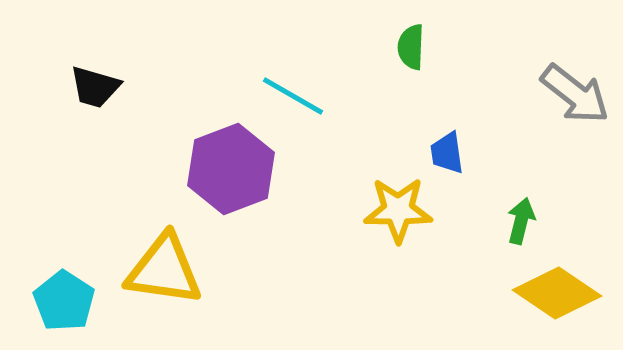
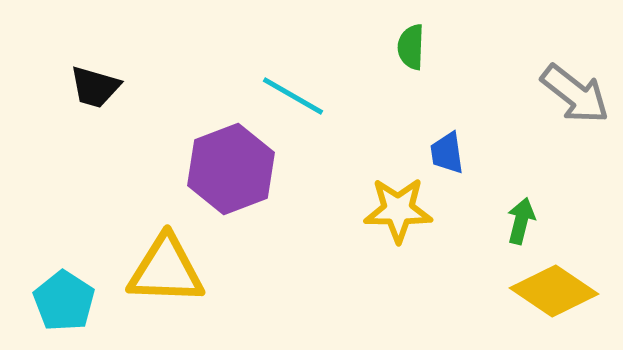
yellow triangle: moved 2 px right; rotated 6 degrees counterclockwise
yellow diamond: moved 3 px left, 2 px up
